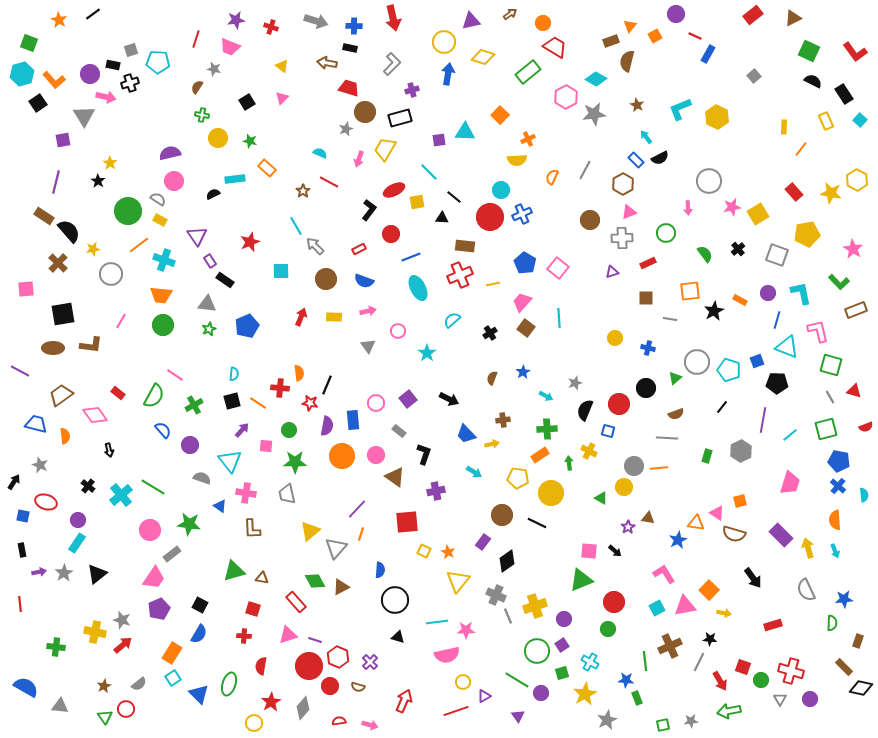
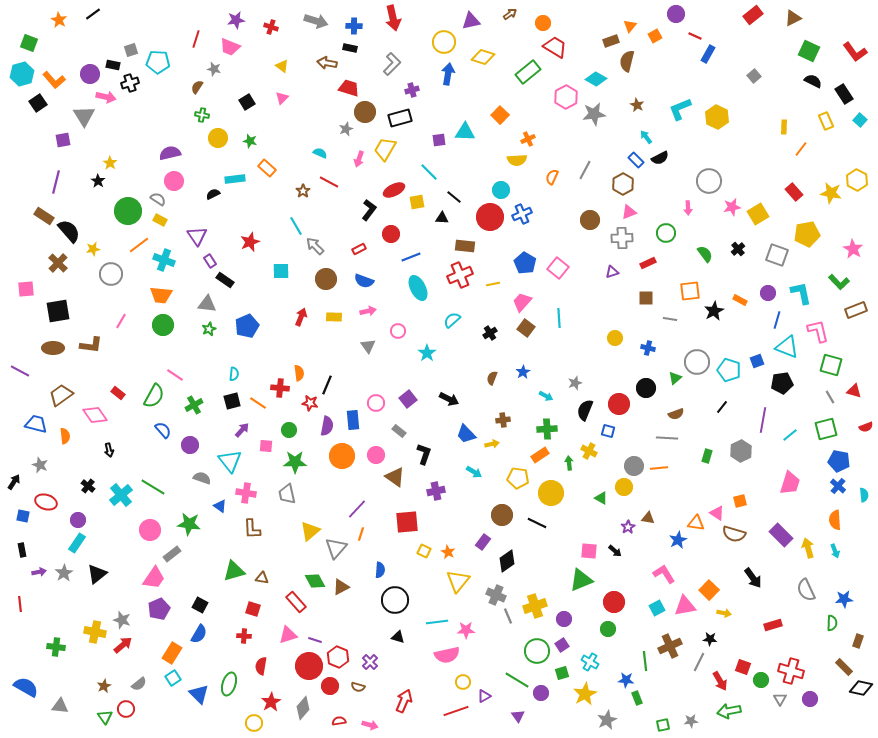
black square at (63, 314): moved 5 px left, 3 px up
black pentagon at (777, 383): moved 5 px right; rotated 10 degrees counterclockwise
